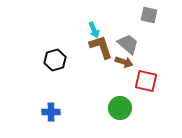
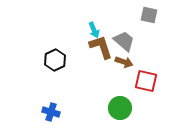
gray trapezoid: moved 4 px left, 3 px up
black hexagon: rotated 10 degrees counterclockwise
blue cross: rotated 18 degrees clockwise
